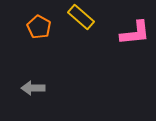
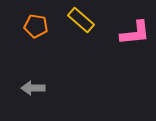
yellow rectangle: moved 3 px down
orange pentagon: moved 3 px left, 1 px up; rotated 20 degrees counterclockwise
